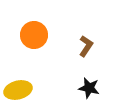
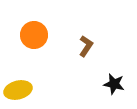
black star: moved 25 px right, 4 px up
